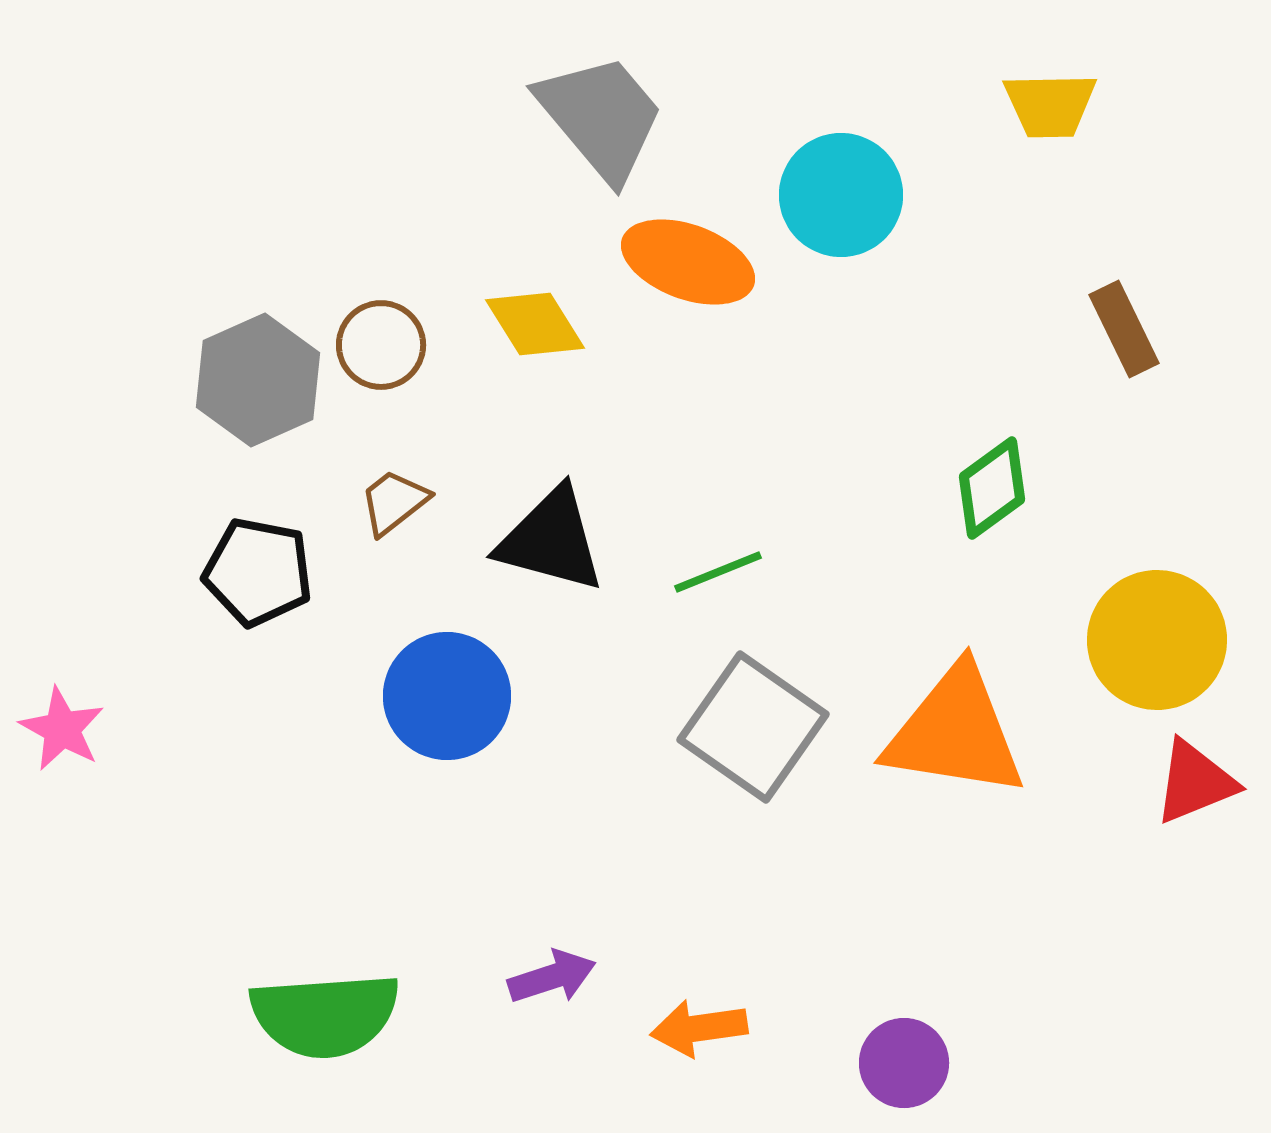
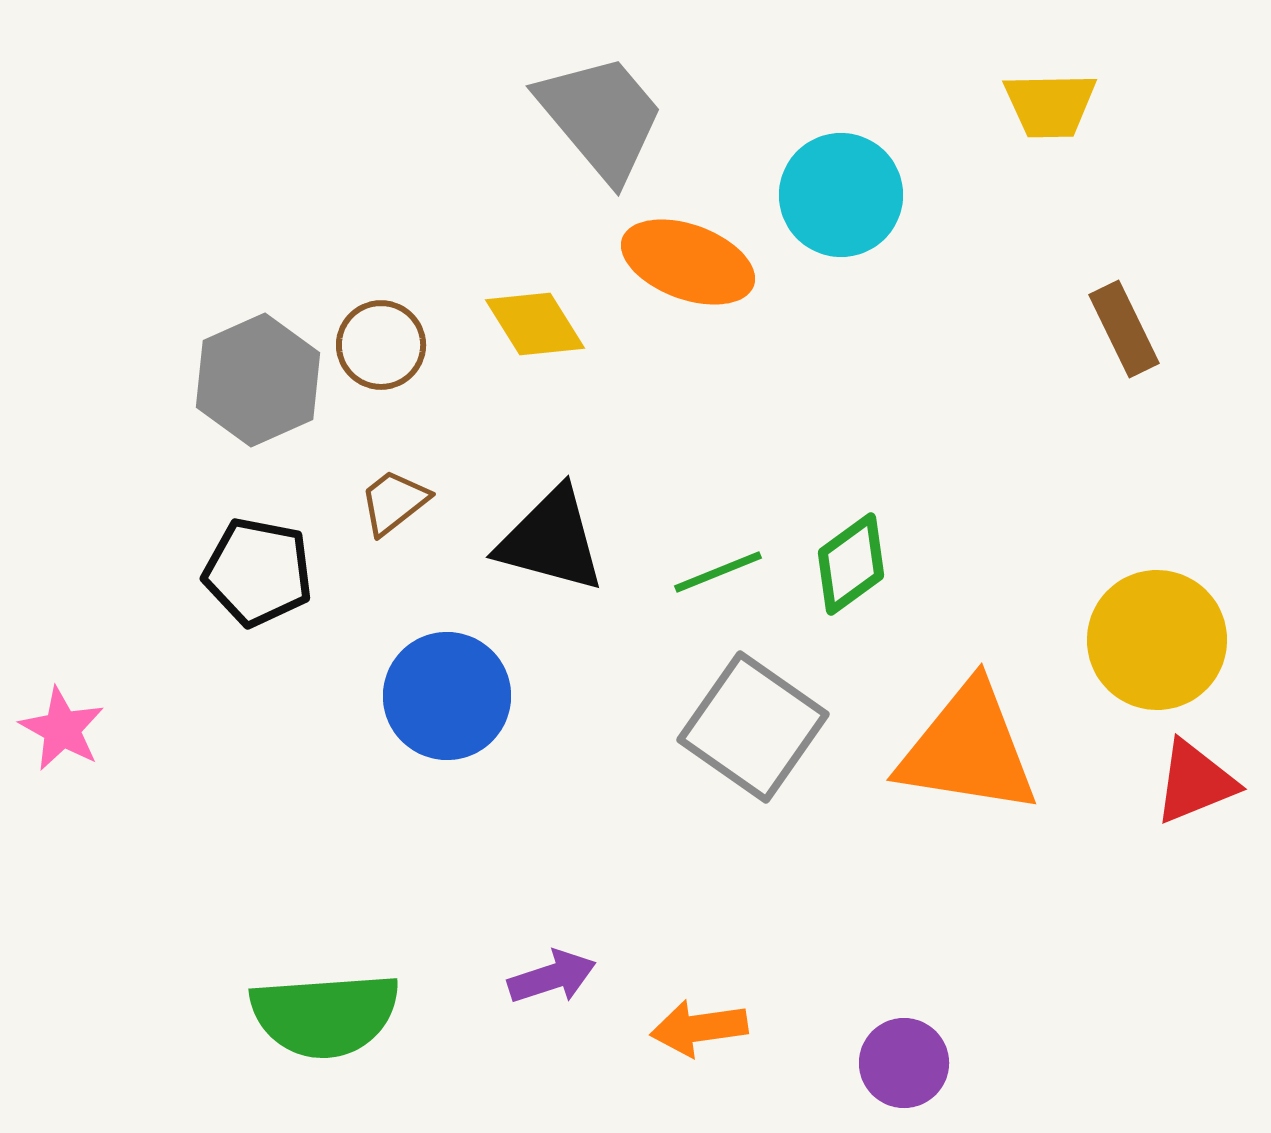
green diamond: moved 141 px left, 76 px down
orange triangle: moved 13 px right, 17 px down
